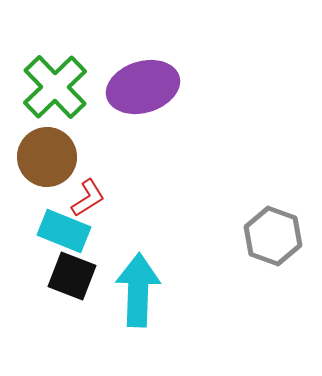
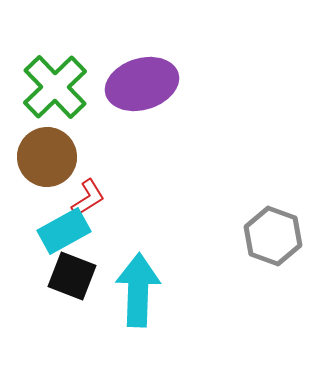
purple ellipse: moved 1 px left, 3 px up
cyan rectangle: rotated 51 degrees counterclockwise
